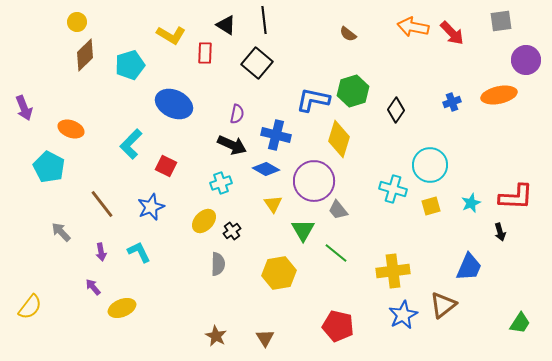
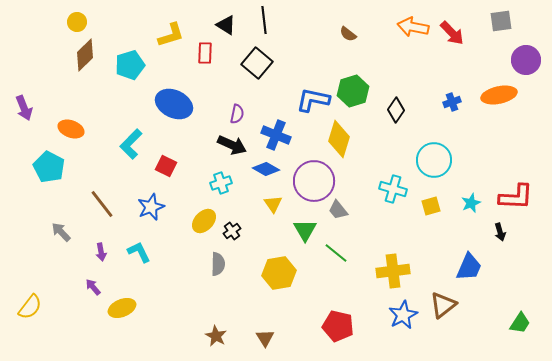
yellow L-shape at (171, 35): rotated 48 degrees counterclockwise
blue cross at (276, 135): rotated 8 degrees clockwise
cyan circle at (430, 165): moved 4 px right, 5 px up
green triangle at (303, 230): moved 2 px right
